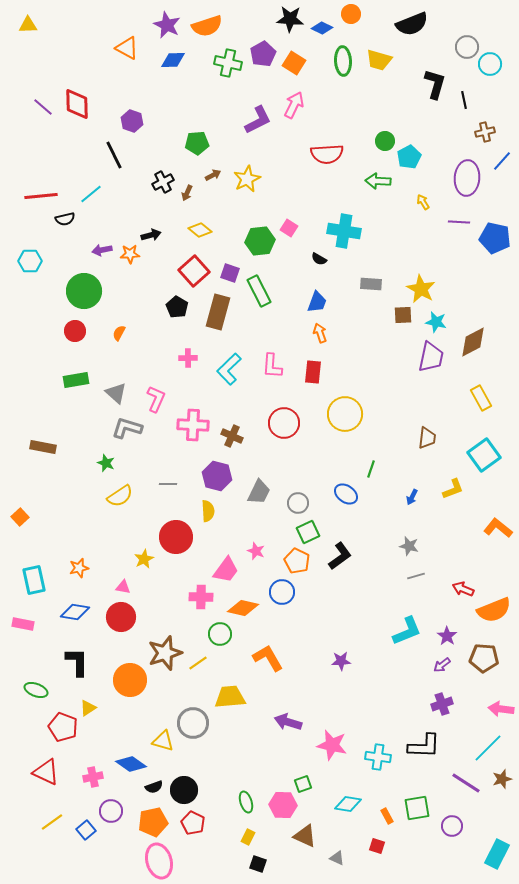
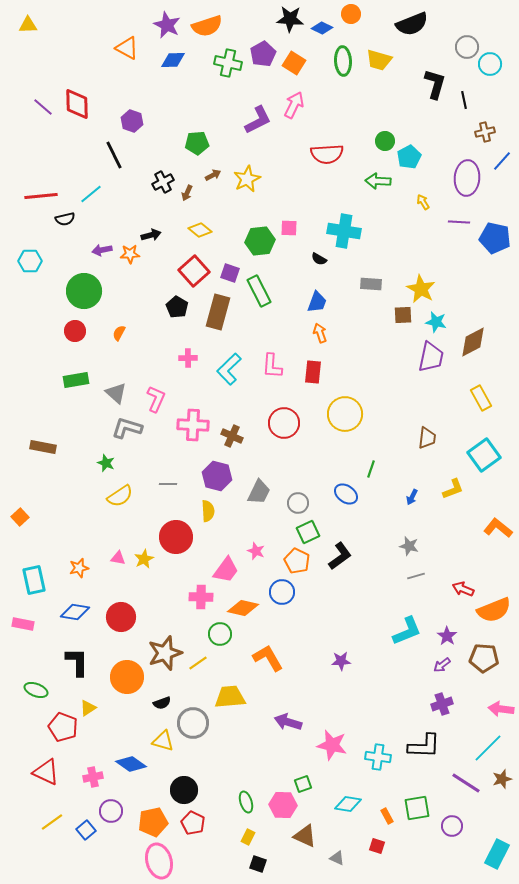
pink square at (289, 228): rotated 30 degrees counterclockwise
pink triangle at (123, 587): moved 5 px left, 29 px up
orange circle at (130, 680): moved 3 px left, 3 px up
black semicircle at (154, 787): moved 8 px right, 84 px up
